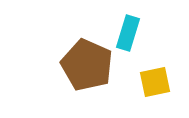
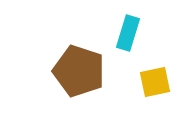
brown pentagon: moved 8 px left, 6 px down; rotated 6 degrees counterclockwise
